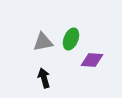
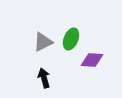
gray triangle: rotated 15 degrees counterclockwise
